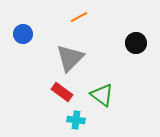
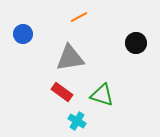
gray triangle: rotated 36 degrees clockwise
green triangle: rotated 20 degrees counterclockwise
cyan cross: moved 1 px right, 1 px down; rotated 24 degrees clockwise
